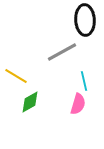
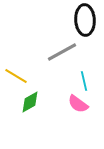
pink semicircle: rotated 110 degrees clockwise
